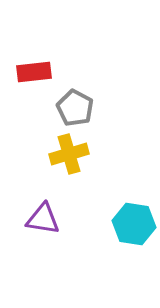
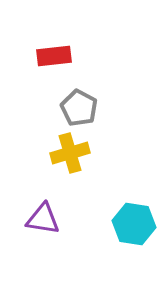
red rectangle: moved 20 px right, 16 px up
gray pentagon: moved 4 px right
yellow cross: moved 1 px right, 1 px up
